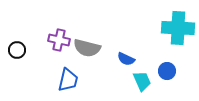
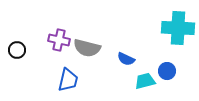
cyan trapezoid: moved 3 px right; rotated 80 degrees counterclockwise
